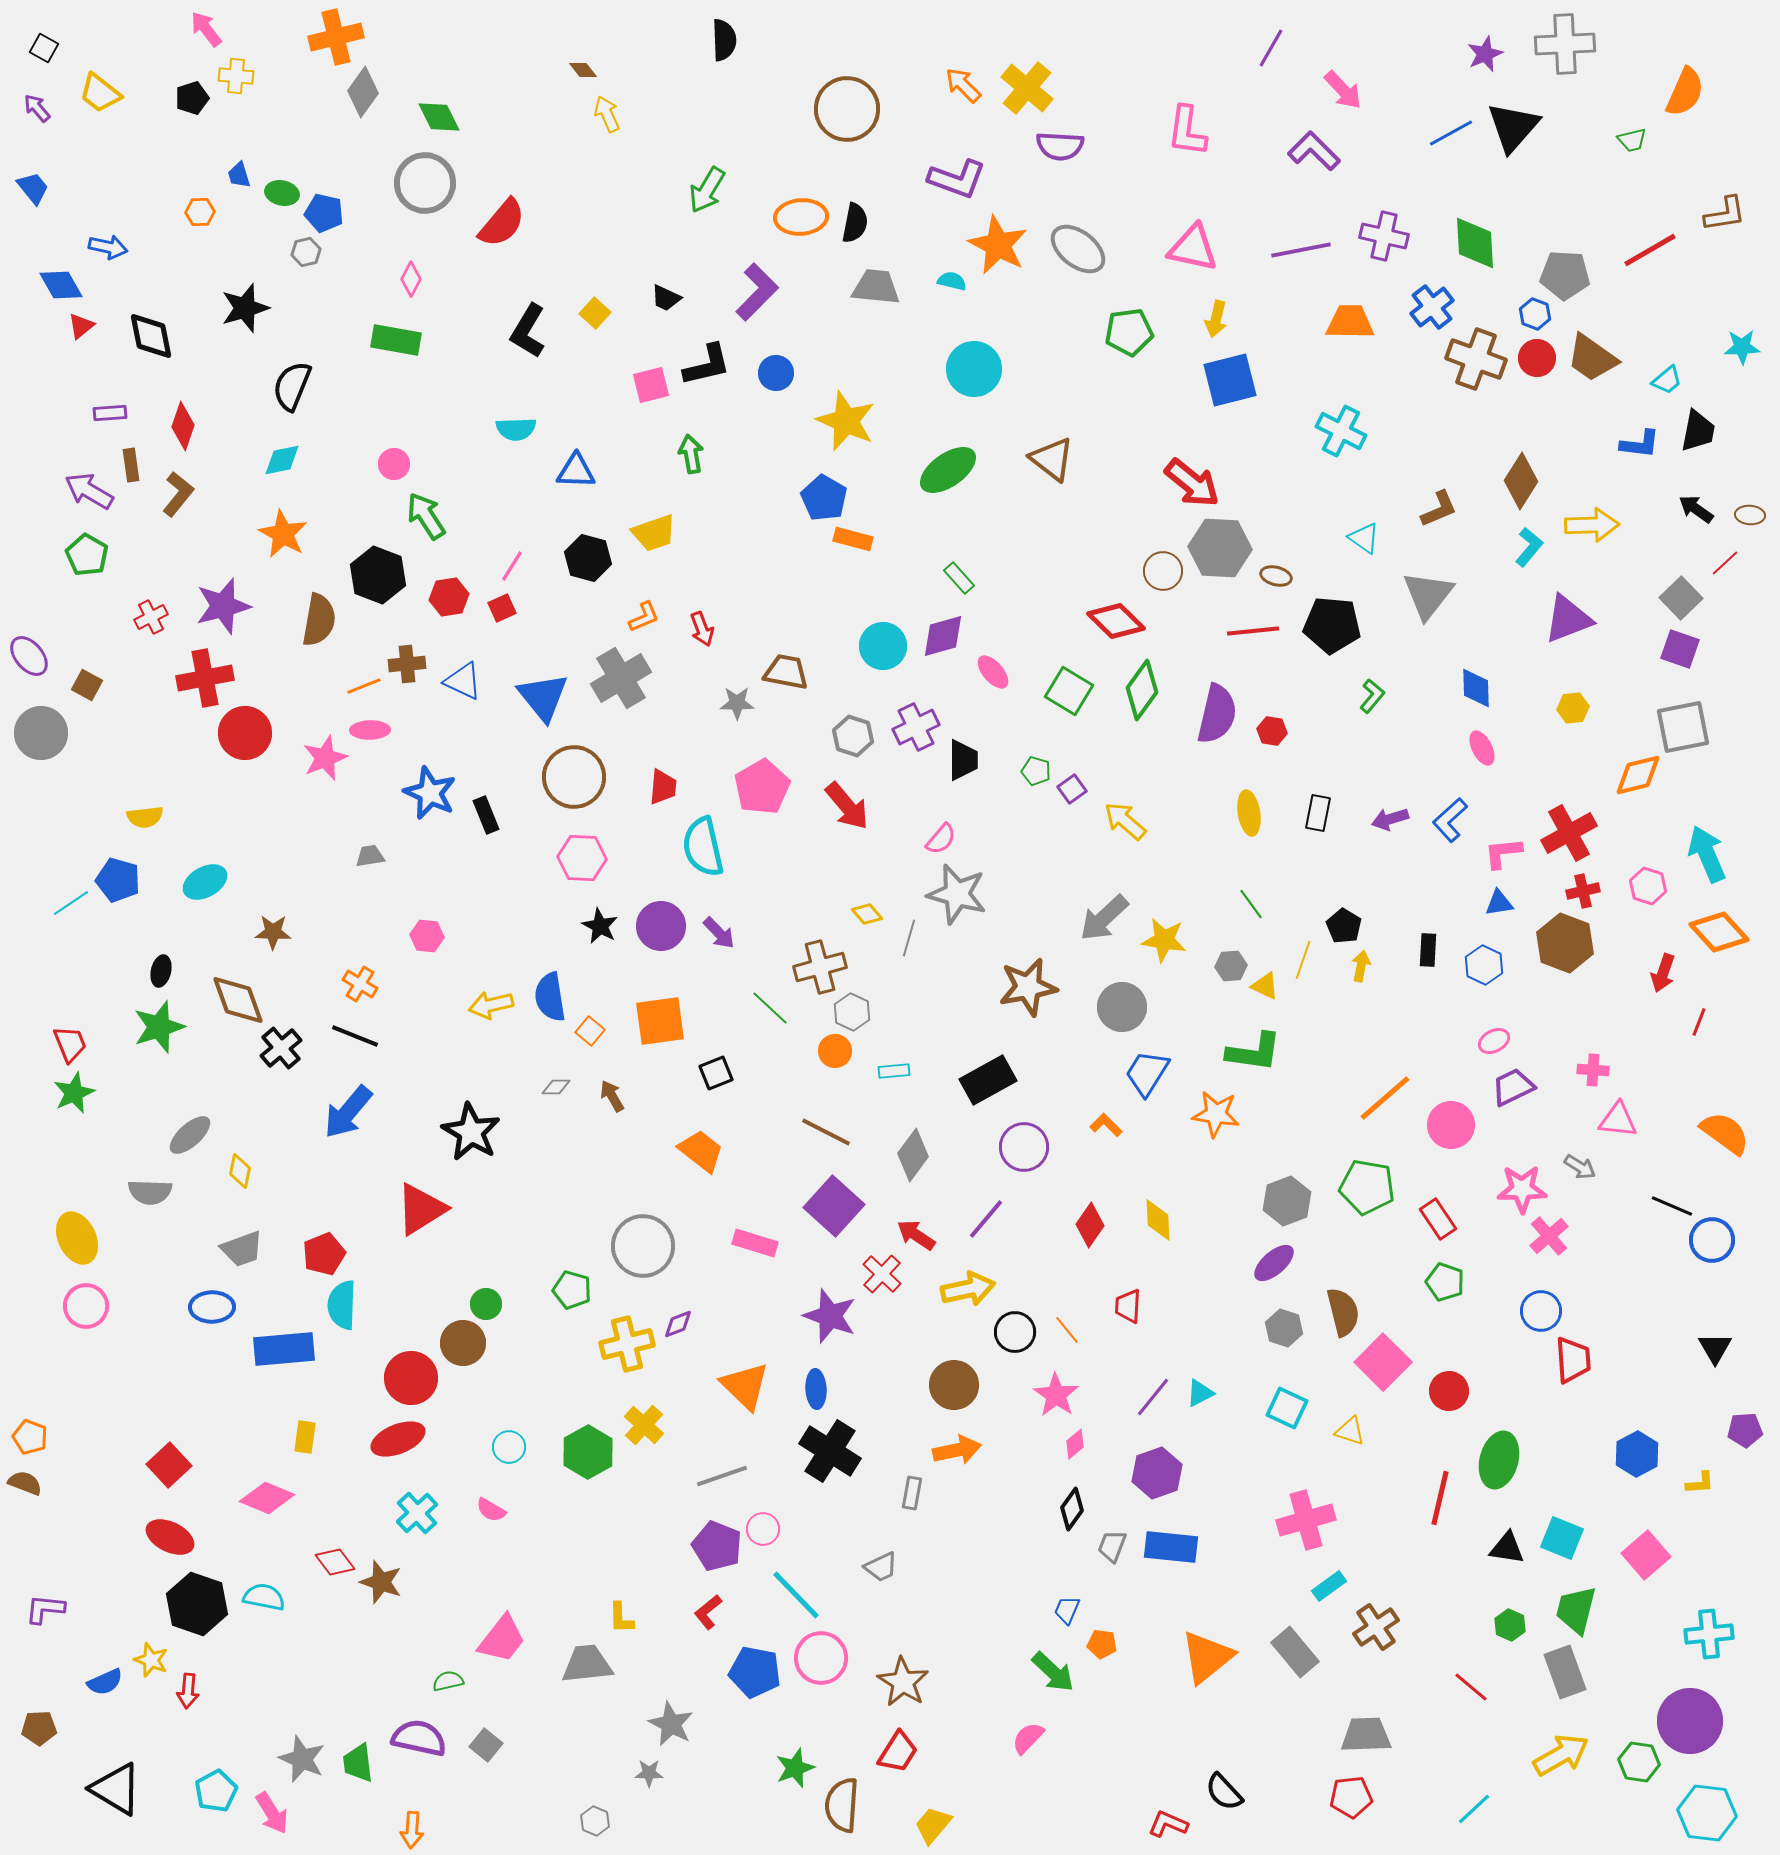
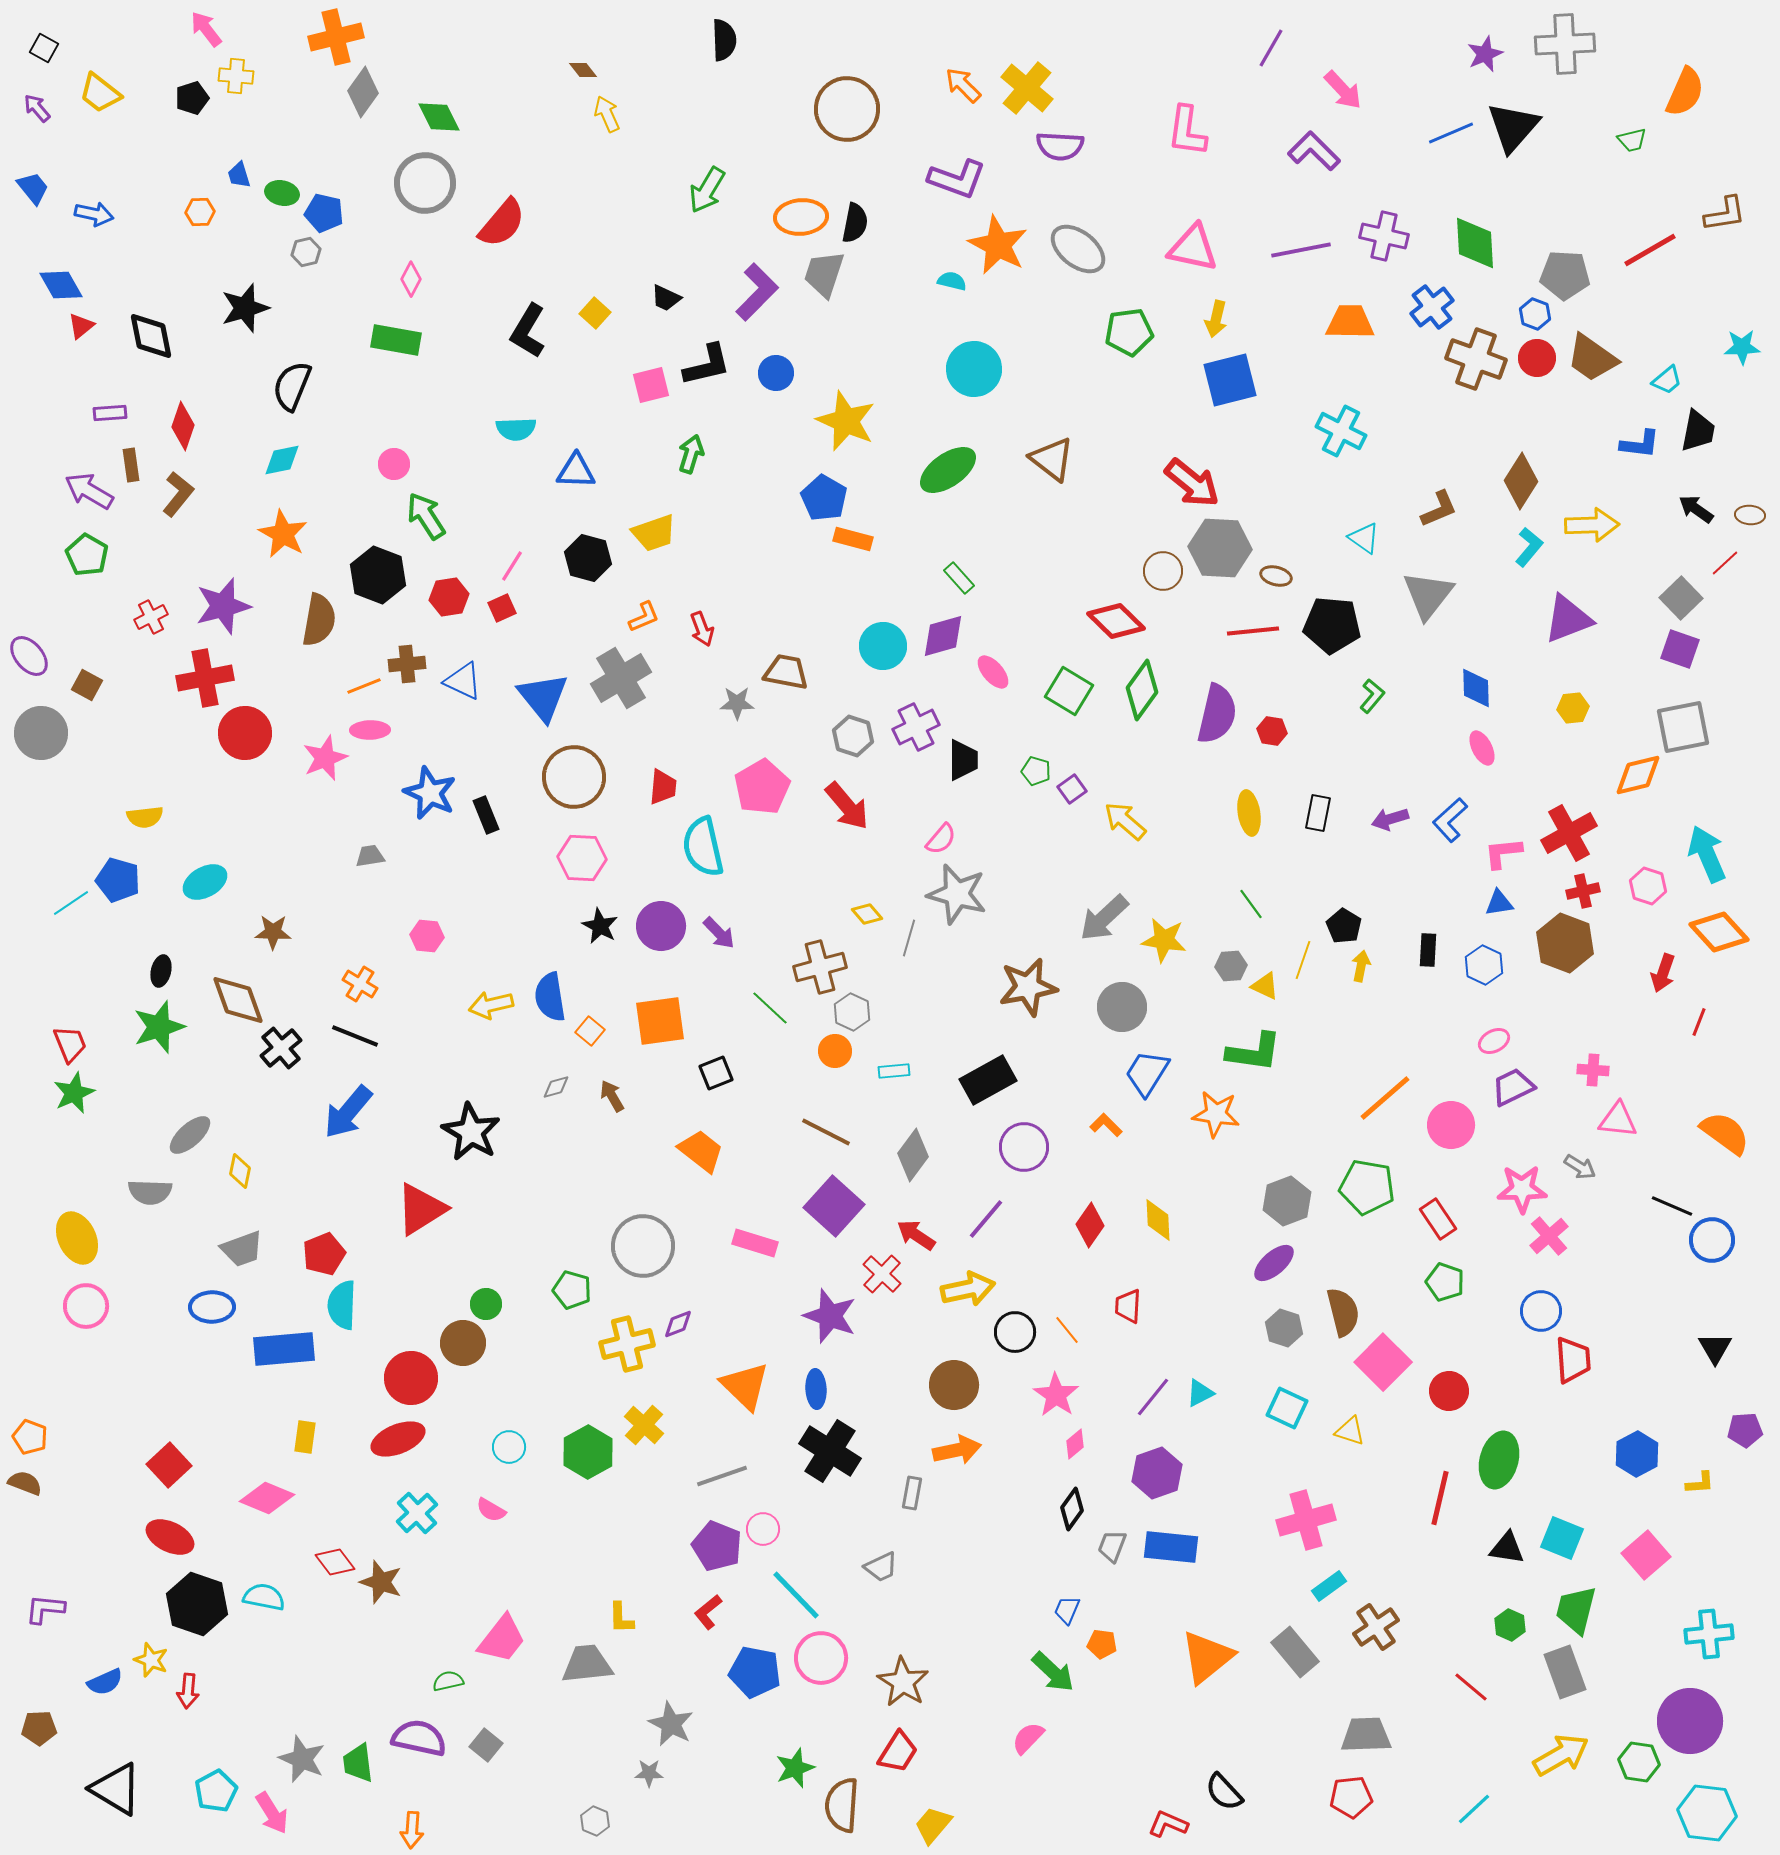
blue line at (1451, 133): rotated 6 degrees clockwise
blue arrow at (108, 247): moved 14 px left, 33 px up
gray trapezoid at (876, 287): moved 52 px left, 13 px up; rotated 78 degrees counterclockwise
green arrow at (691, 454): rotated 27 degrees clockwise
gray diamond at (556, 1087): rotated 16 degrees counterclockwise
